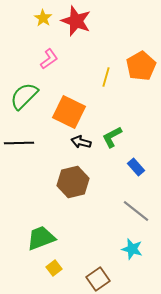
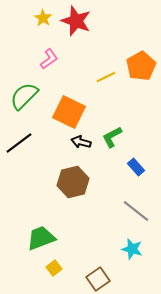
yellow line: rotated 48 degrees clockwise
black line: rotated 36 degrees counterclockwise
